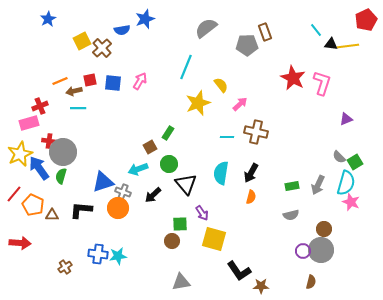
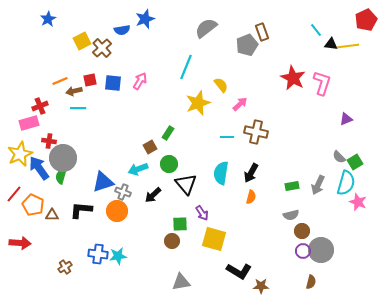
brown rectangle at (265, 32): moved 3 px left
gray pentagon at (247, 45): rotated 20 degrees counterclockwise
gray circle at (63, 152): moved 6 px down
pink star at (351, 202): moved 7 px right
orange circle at (118, 208): moved 1 px left, 3 px down
brown circle at (324, 229): moved 22 px left, 2 px down
black L-shape at (239, 271): rotated 25 degrees counterclockwise
